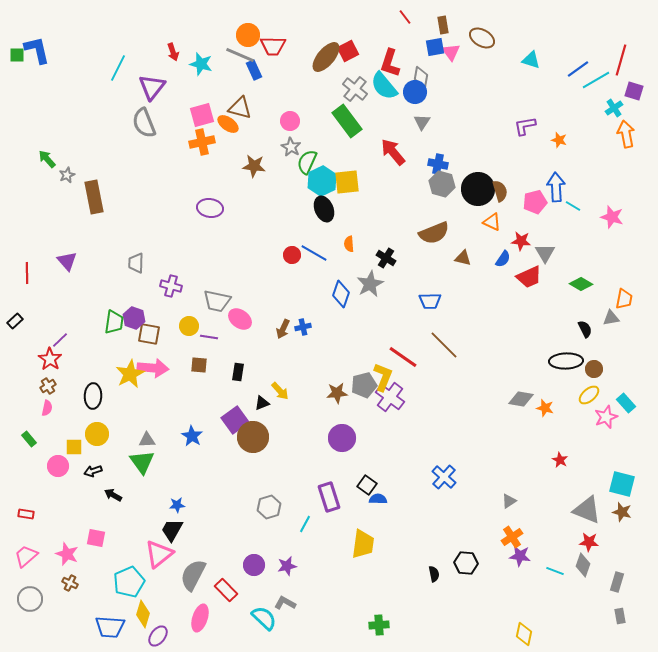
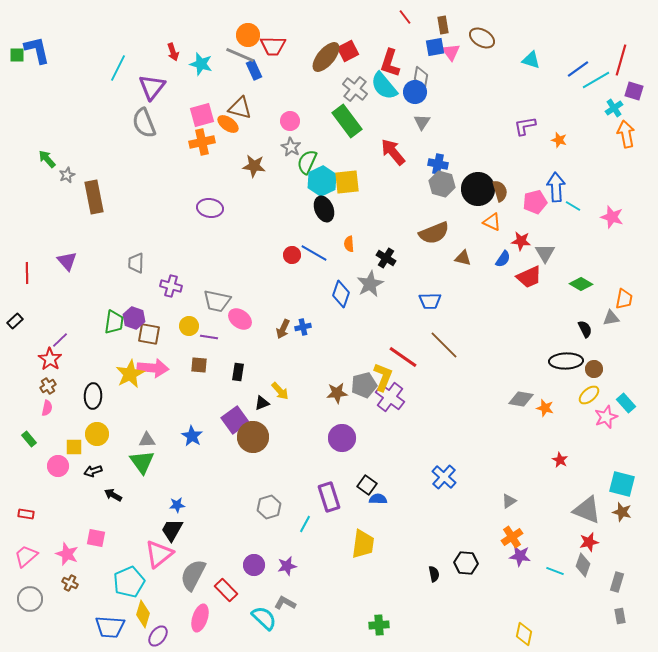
red star at (589, 542): rotated 18 degrees counterclockwise
